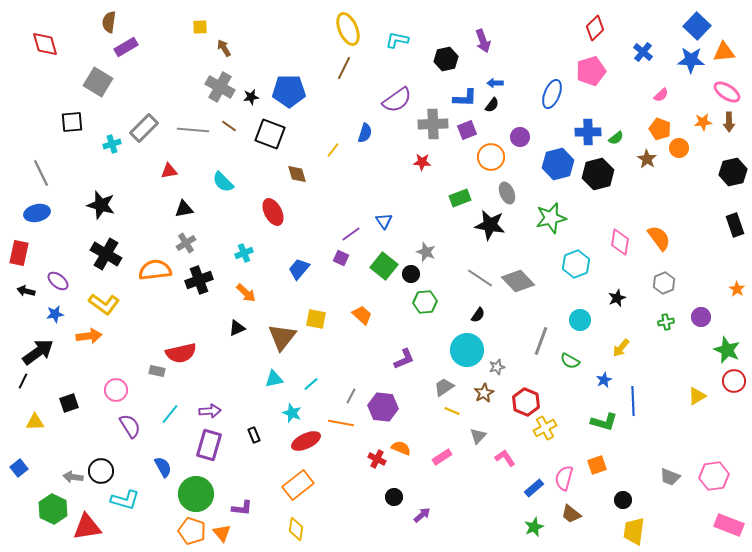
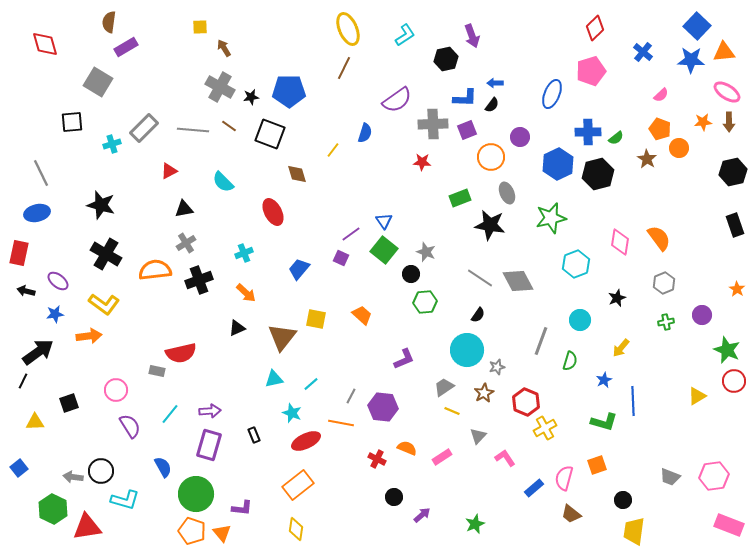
cyan L-shape at (397, 40): moved 8 px right, 5 px up; rotated 135 degrees clockwise
purple arrow at (483, 41): moved 11 px left, 5 px up
blue hexagon at (558, 164): rotated 12 degrees counterclockwise
red triangle at (169, 171): rotated 18 degrees counterclockwise
green square at (384, 266): moved 16 px up
gray diamond at (518, 281): rotated 16 degrees clockwise
purple circle at (701, 317): moved 1 px right, 2 px up
green semicircle at (570, 361): rotated 102 degrees counterclockwise
orange semicircle at (401, 448): moved 6 px right
green star at (534, 527): moved 59 px left, 3 px up
